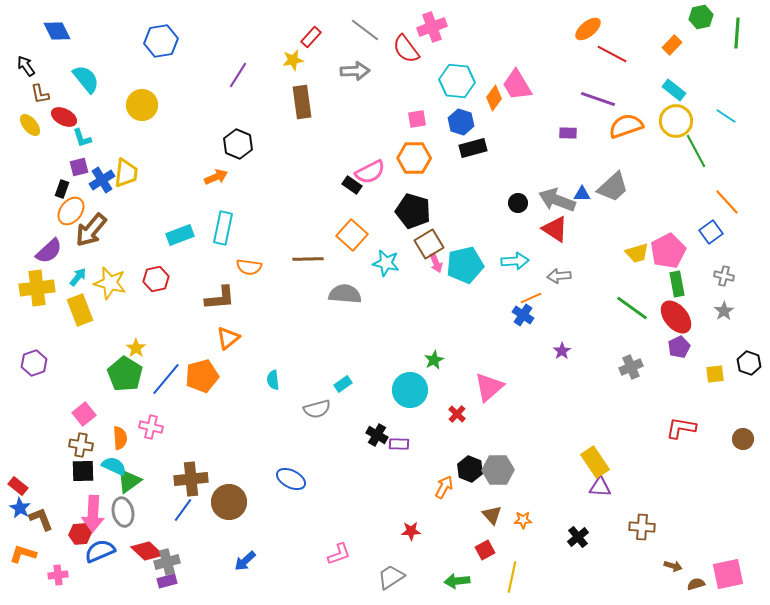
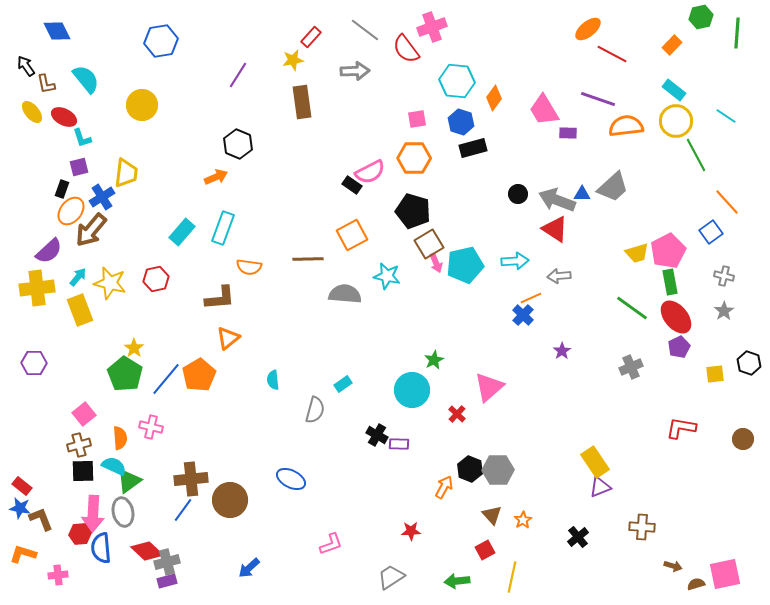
pink trapezoid at (517, 85): moved 27 px right, 25 px down
brown L-shape at (40, 94): moved 6 px right, 10 px up
yellow ellipse at (30, 125): moved 2 px right, 13 px up
orange semicircle at (626, 126): rotated 12 degrees clockwise
green line at (696, 151): moved 4 px down
blue cross at (102, 180): moved 17 px down
black circle at (518, 203): moved 9 px up
cyan rectangle at (223, 228): rotated 8 degrees clockwise
cyan rectangle at (180, 235): moved 2 px right, 3 px up; rotated 28 degrees counterclockwise
orange square at (352, 235): rotated 20 degrees clockwise
cyan star at (386, 263): moved 1 px right, 13 px down
green rectangle at (677, 284): moved 7 px left, 2 px up
blue cross at (523, 315): rotated 10 degrees clockwise
yellow star at (136, 348): moved 2 px left
purple hexagon at (34, 363): rotated 20 degrees clockwise
orange pentagon at (202, 376): moved 3 px left, 1 px up; rotated 16 degrees counterclockwise
cyan circle at (410, 390): moved 2 px right
gray semicircle at (317, 409): moved 2 px left, 1 px down; rotated 60 degrees counterclockwise
brown cross at (81, 445): moved 2 px left; rotated 25 degrees counterclockwise
red rectangle at (18, 486): moved 4 px right
purple triangle at (600, 487): rotated 25 degrees counterclockwise
brown circle at (229, 502): moved 1 px right, 2 px up
blue star at (20, 508): rotated 20 degrees counterclockwise
orange star at (523, 520): rotated 30 degrees counterclockwise
blue semicircle at (100, 551): moved 1 px right, 3 px up; rotated 72 degrees counterclockwise
pink L-shape at (339, 554): moved 8 px left, 10 px up
blue arrow at (245, 561): moved 4 px right, 7 px down
pink square at (728, 574): moved 3 px left
